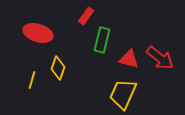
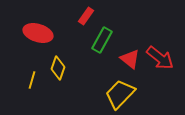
green rectangle: rotated 15 degrees clockwise
red triangle: moved 1 px right; rotated 25 degrees clockwise
yellow trapezoid: moved 3 px left; rotated 20 degrees clockwise
